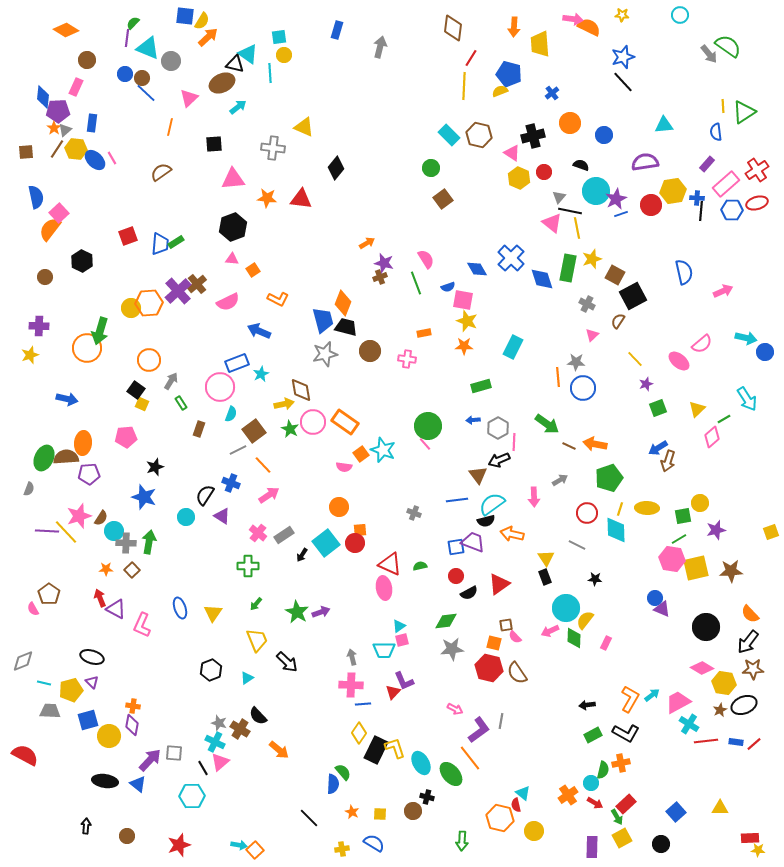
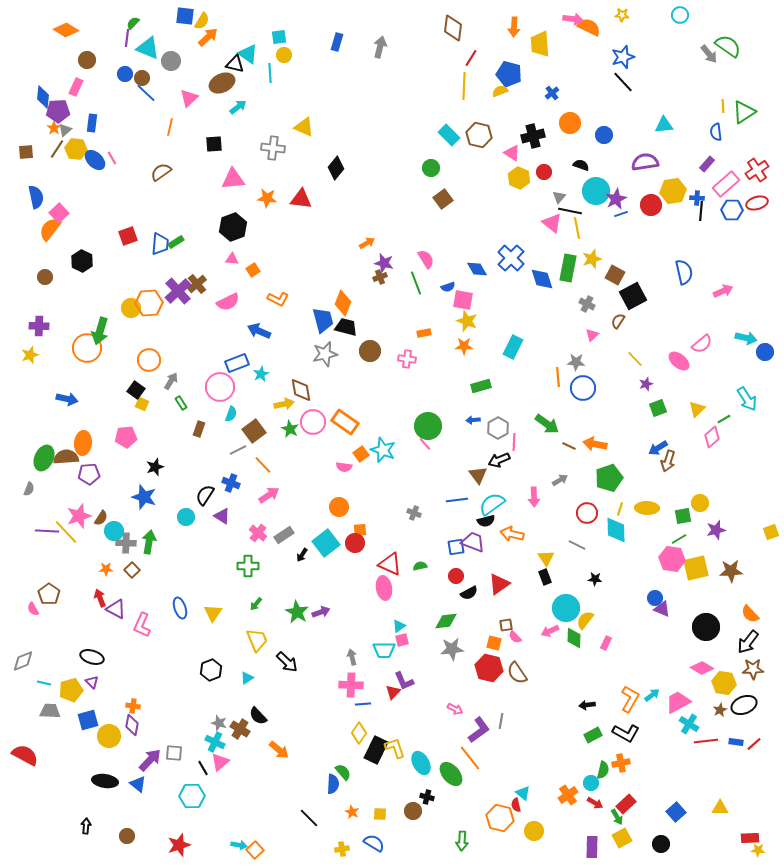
blue rectangle at (337, 30): moved 12 px down
